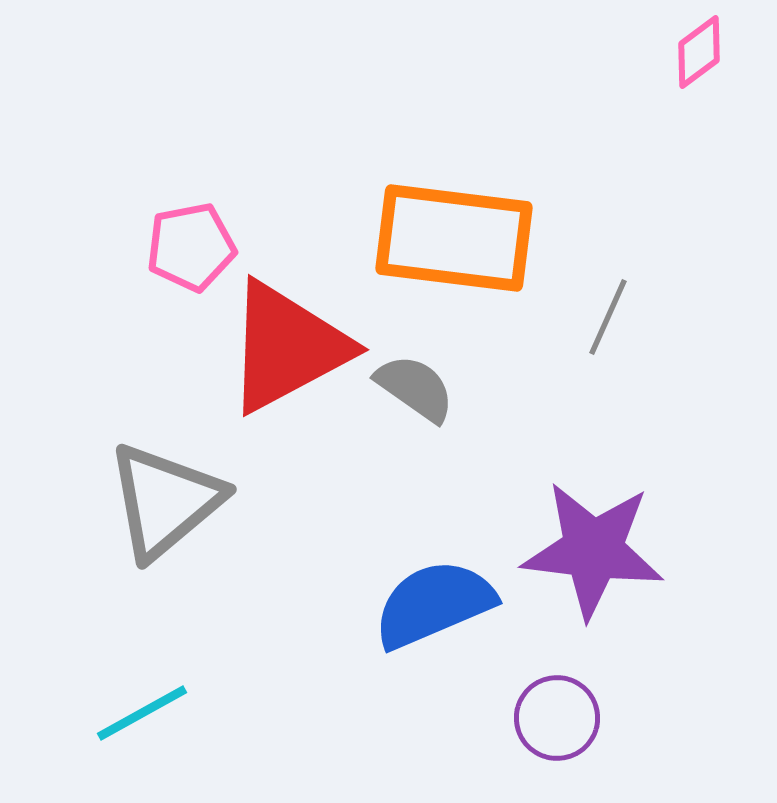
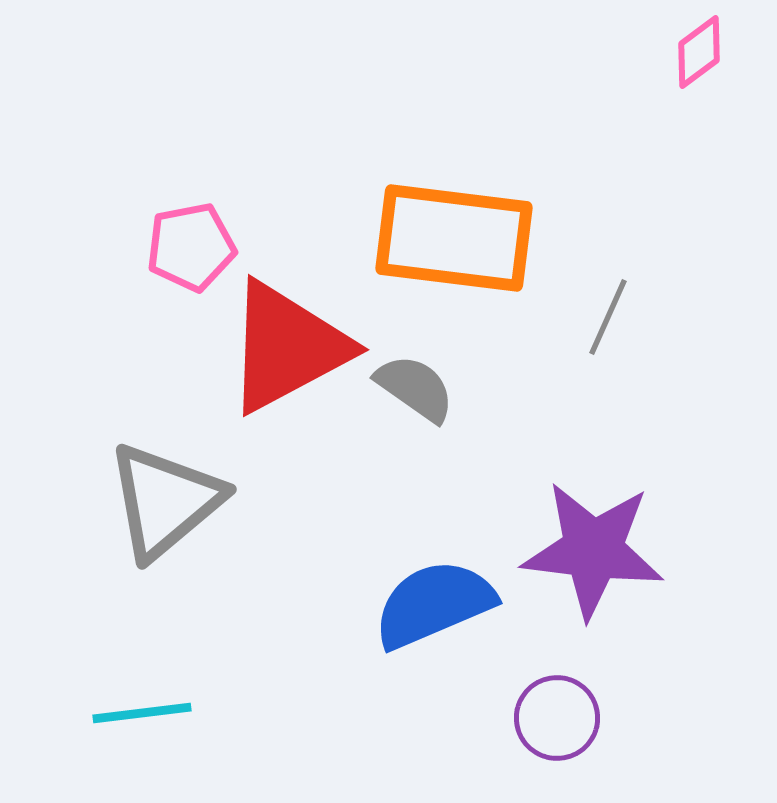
cyan line: rotated 22 degrees clockwise
